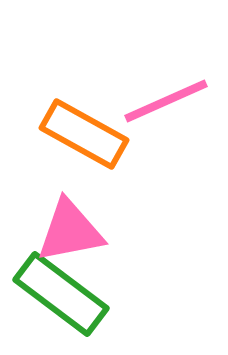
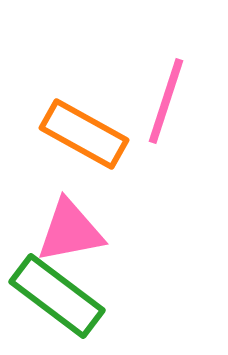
pink line: rotated 48 degrees counterclockwise
green rectangle: moved 4 px left, 2 px down
